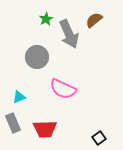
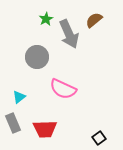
cyan triangle: rotated 16 degrees counterclockwise
